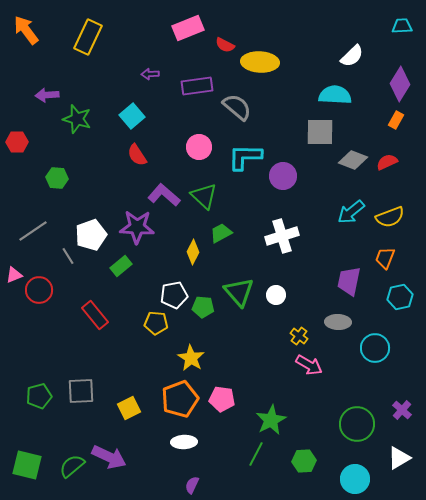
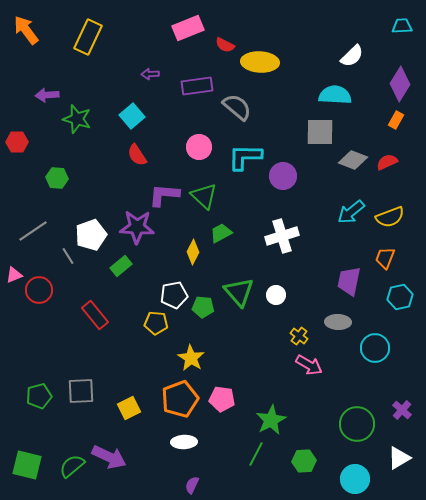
purple L-shape at (164, 195): rotated 36 degrees counterclockwise
